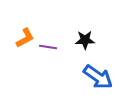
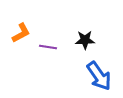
orange L-shape: moved 4 px left, 5 px up
blue arrow: moved 1 px right, 1 px up; rotated 20 degrees clockwise
